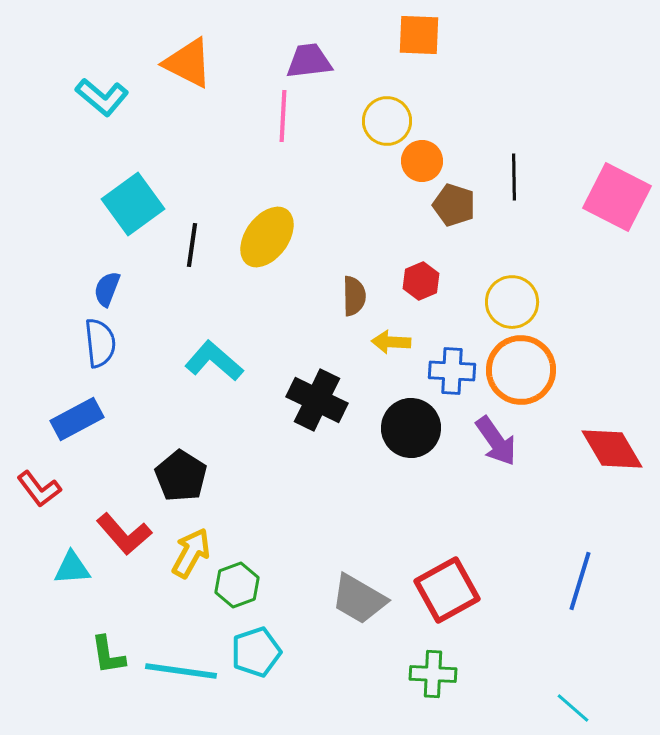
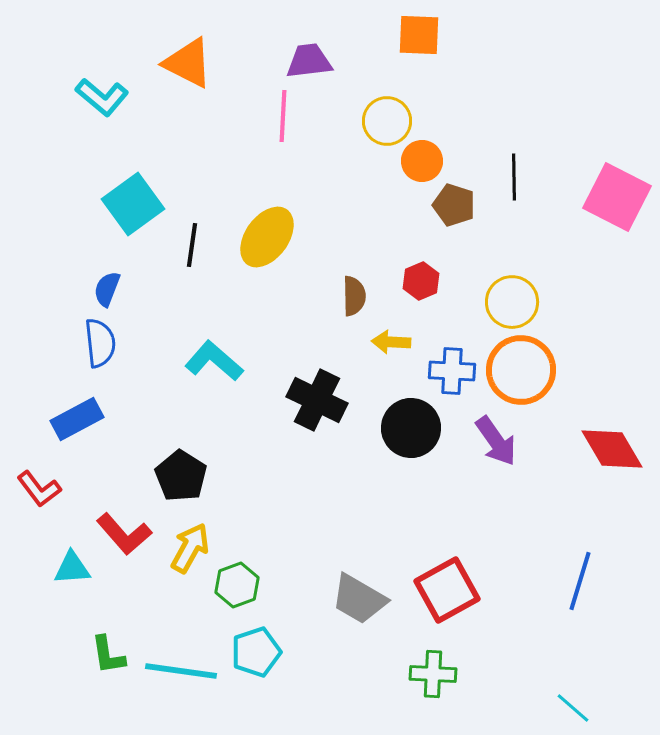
yellow arrow at (191, 553): moved 1 px left, 5 px up
